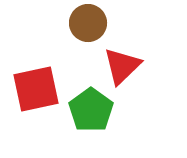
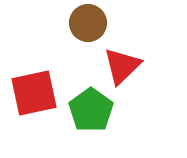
red square: moved 2 px left, 4 px down
